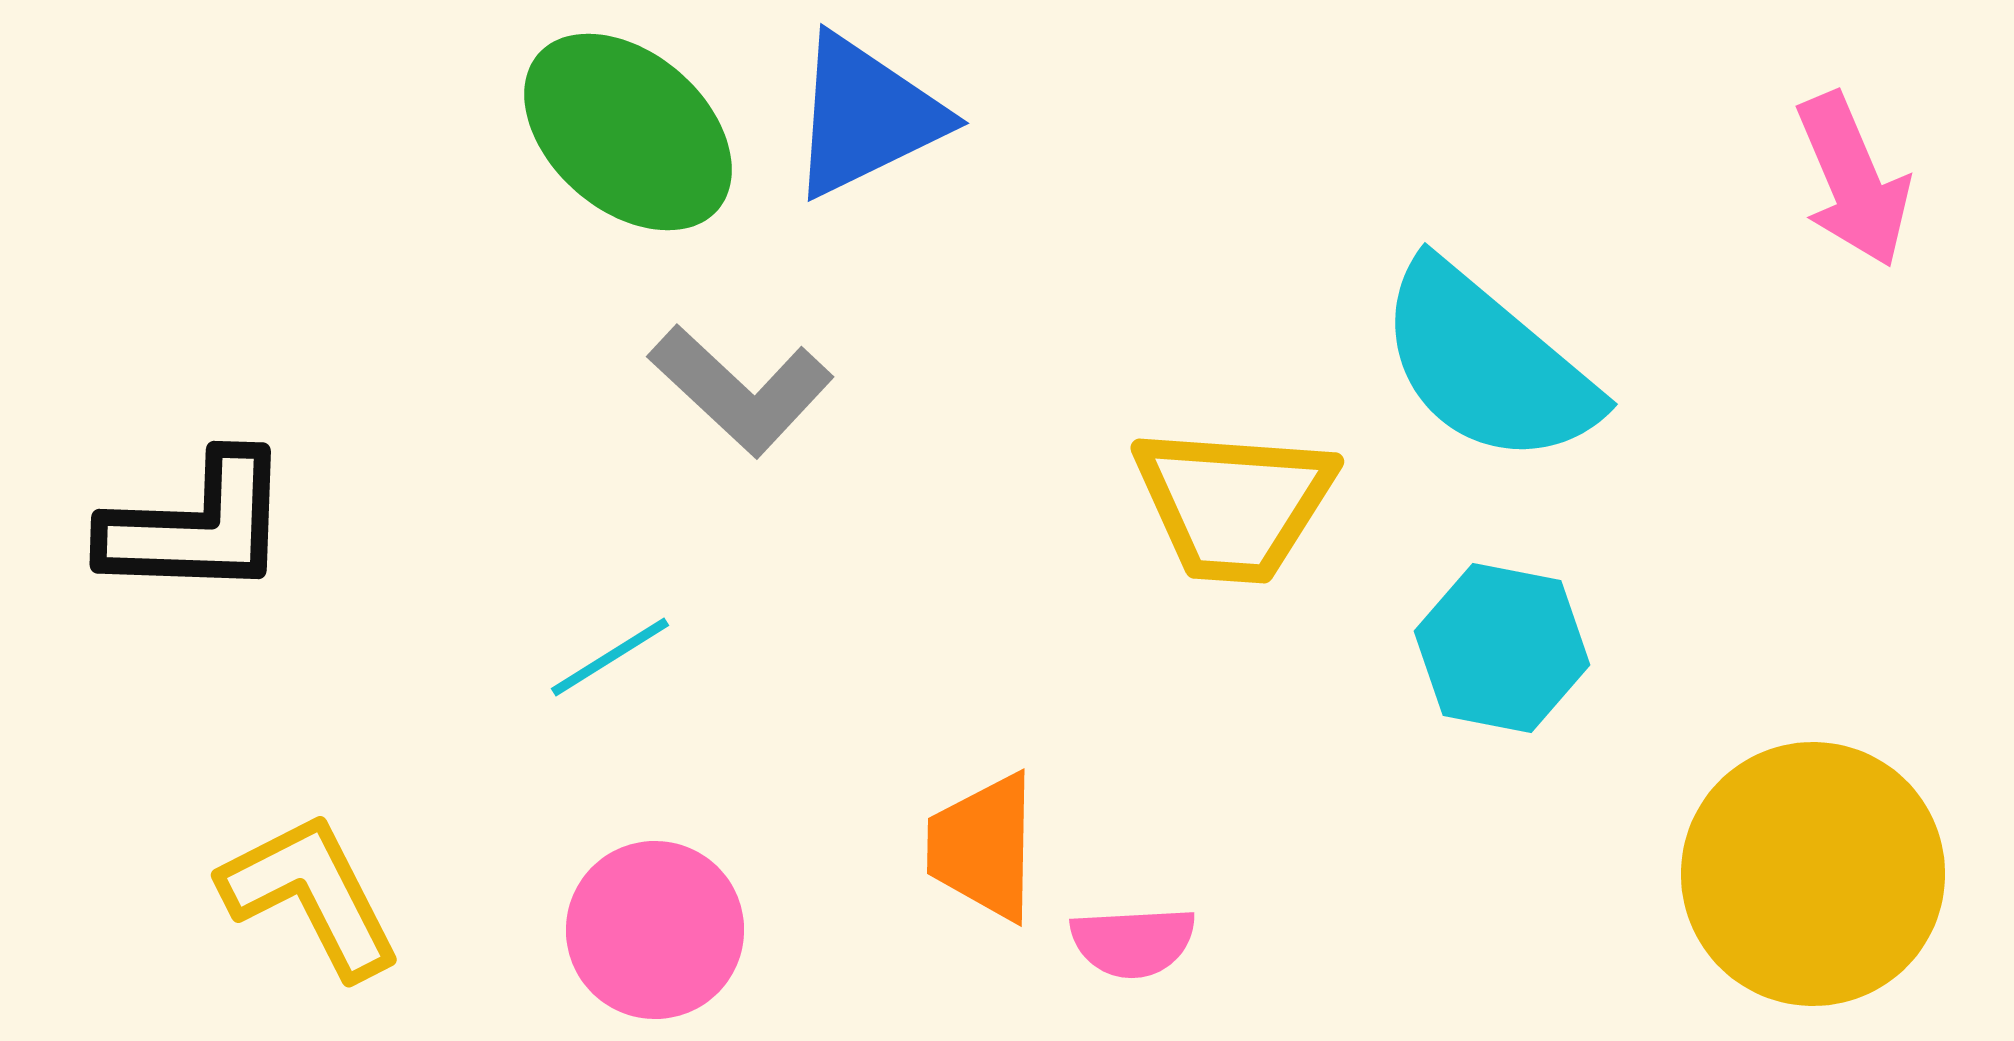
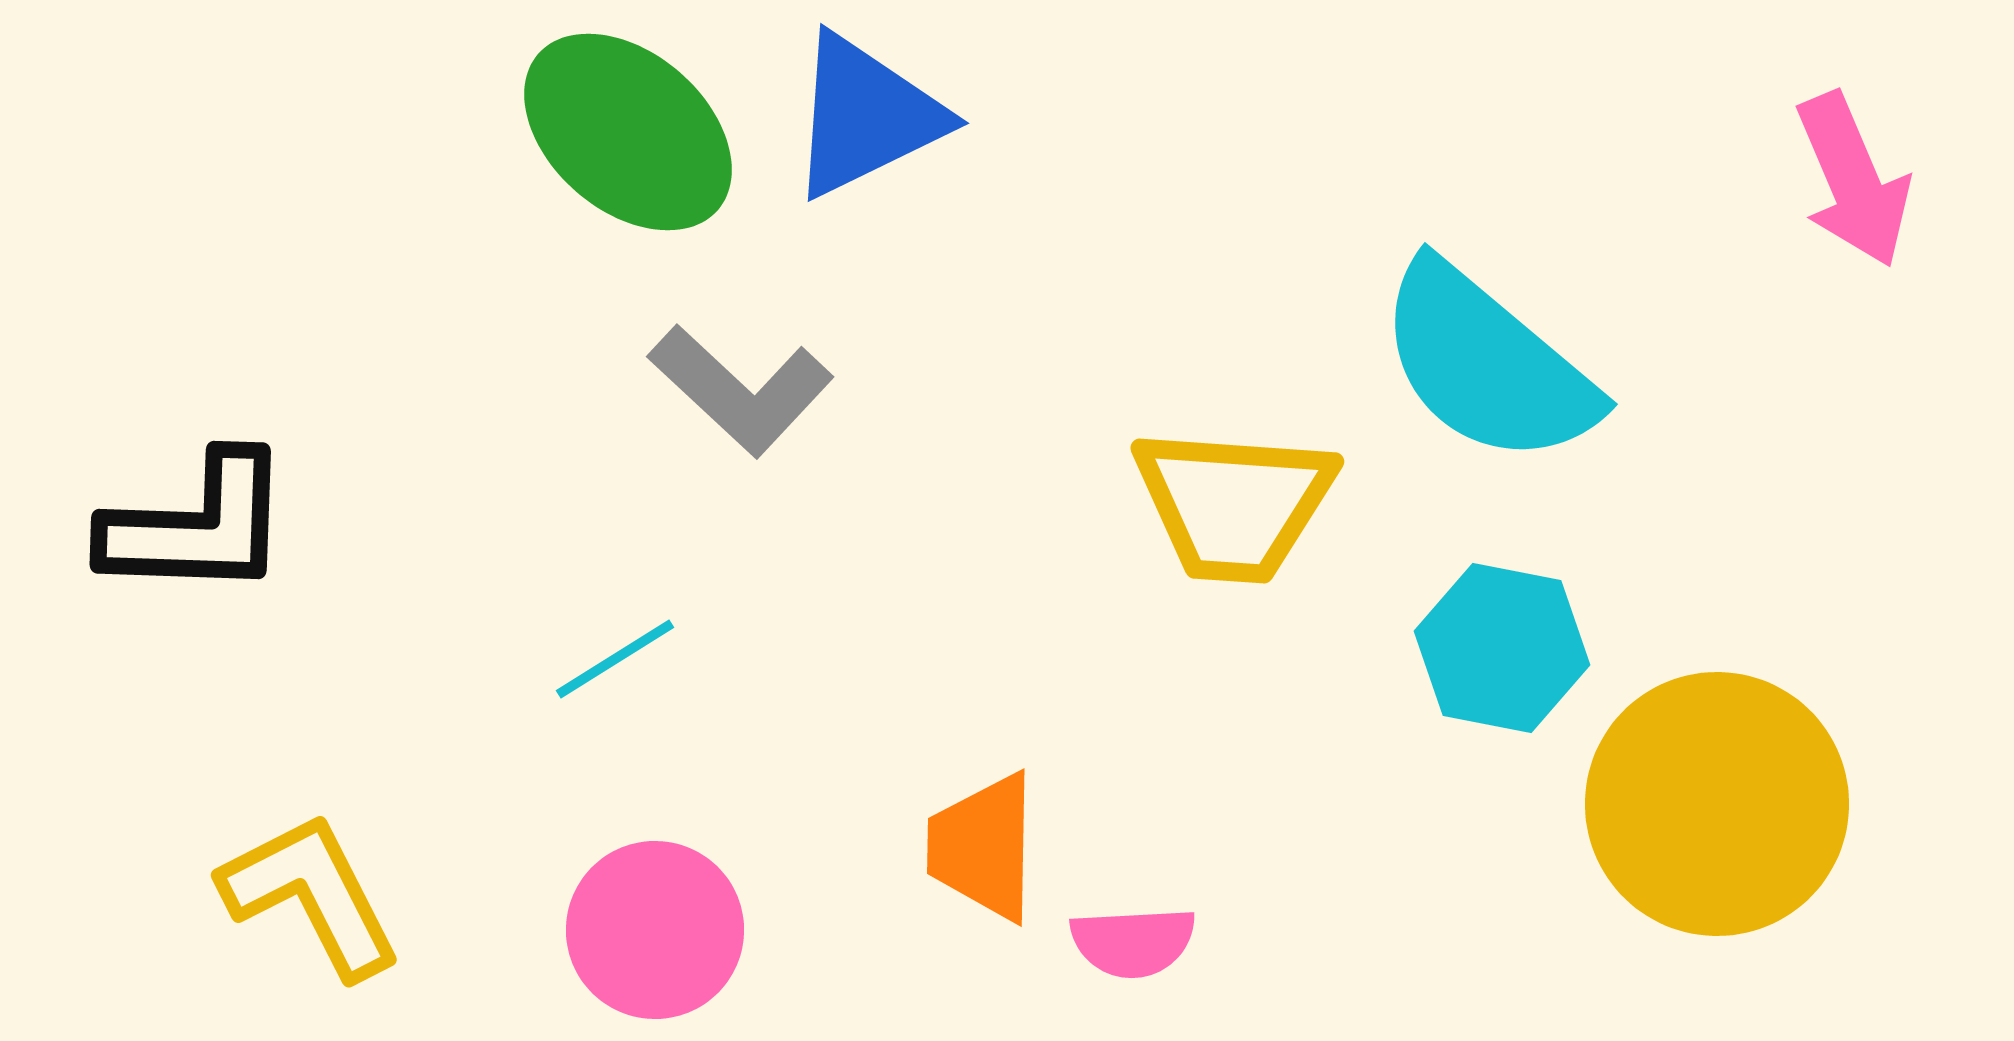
cyan line: moved 5 px right, 2 px down
yellow circle: moved 96 px left, 70 px up
